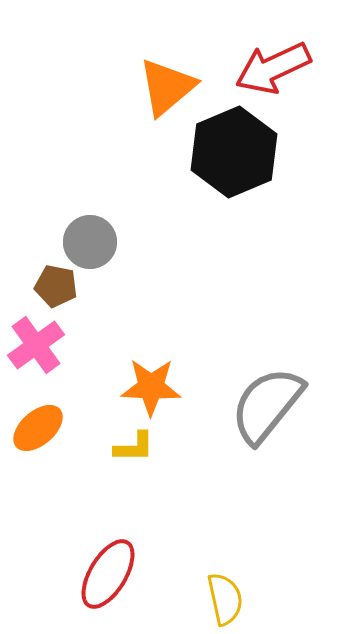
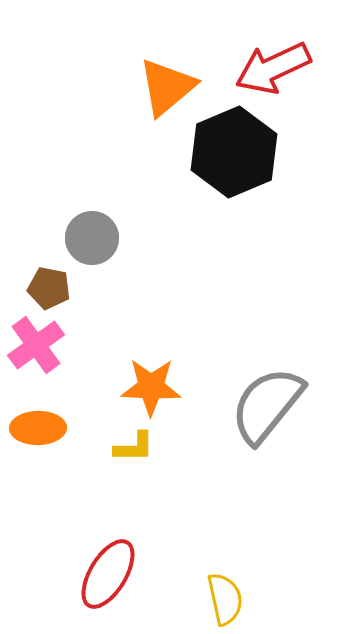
gray circle: moved 2 px right, 4 px up
brown pentagon: moved 7 px left, 2 px down
orange ellipse: rotated 40 degrees clockwise
